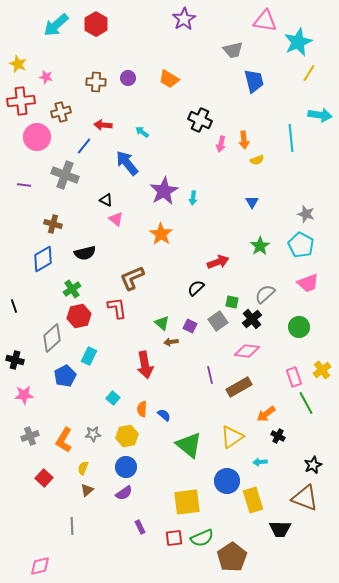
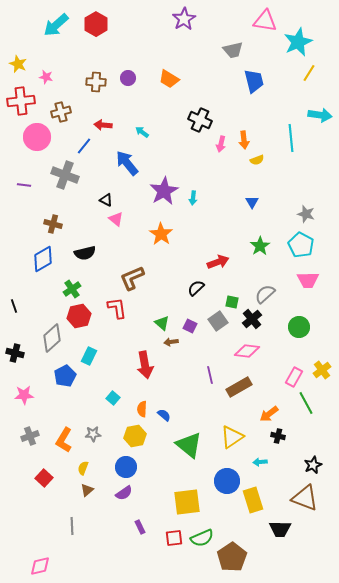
pink trapezoid at (308, 283): moved 3 px up; rotated 20 degrees clockwise
black cross at (15, 360): moved 7 px up
pink rectangle at (294, 377): rotated 48 degrees clockwise
orange arrow at (266, 414): moved 3 px right
yellow hexagon at (127, 436): moved 8 px right
black cross at (278, 436): rotated 16 degrees counterclockwise
